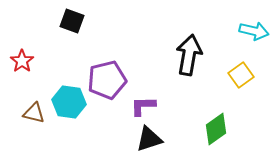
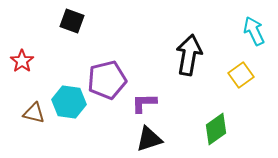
cyan arrow: rotated 128 degrees counterclockwise
purple L-shape: moved 1 px right, 3 px up
